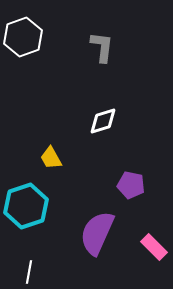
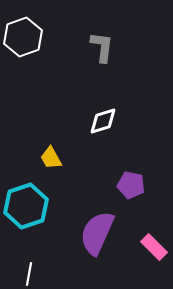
white line: moved 2 px down
